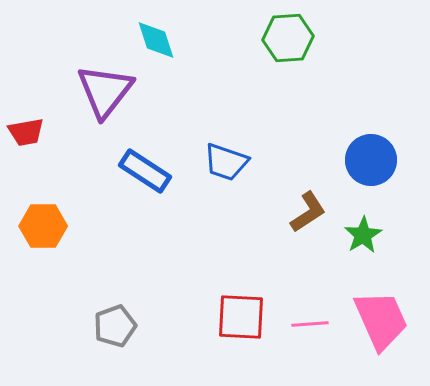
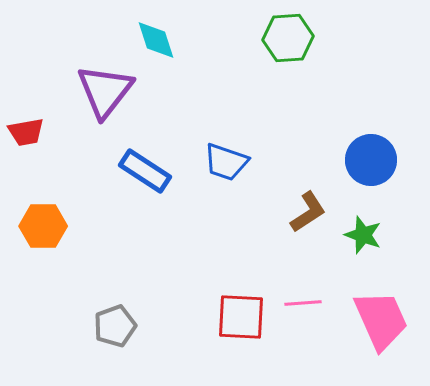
green star: rotated 21 degrees counterclockwise
pink line: moved 7 px left, 21 px up
